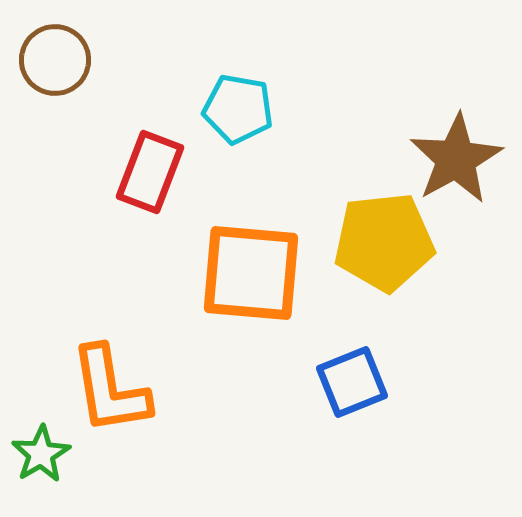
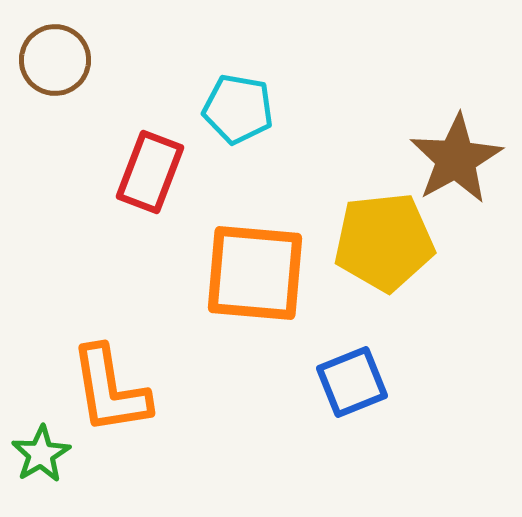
orange square: moved 4 px right
